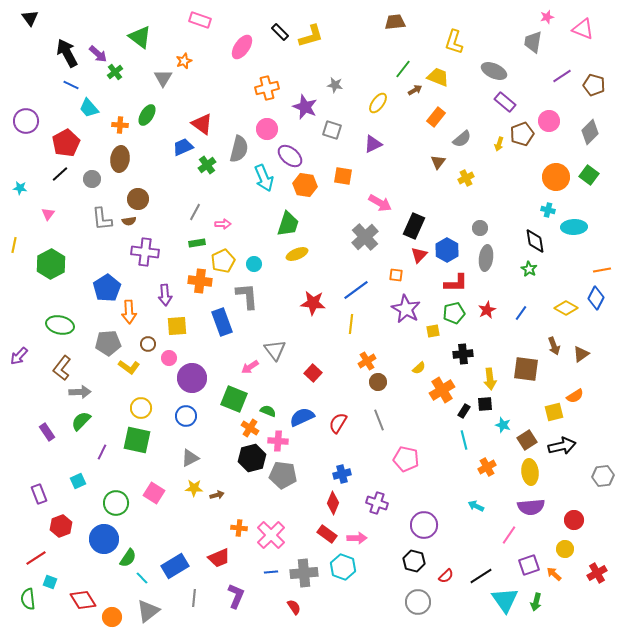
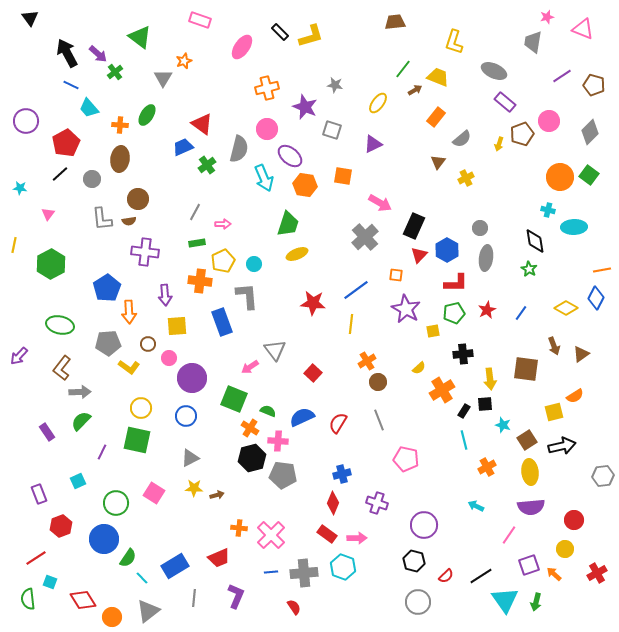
orange circle at (556, 177): moved 4 px right
